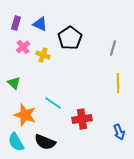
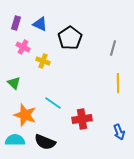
pink cross: rotated 24 degrees counterclockwise
yellow cross: moved 6 px down
cyan semicircle: moved 1 px left, 2 px up; rotated 120 degrees clockwise
